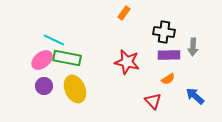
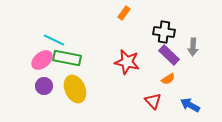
purple rectangle: rotated 45 degrees clockwise
blue arrow: moved 5 px left, 9 px down; rotated 12 degrees counterclockwise
